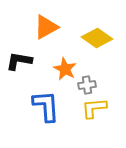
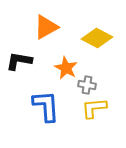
yellow diamond: rotated 8 degrees counterclockwise
orange star: moved 1 px right, 1 px up
gray cross: rotated 18 degrees clockwise
